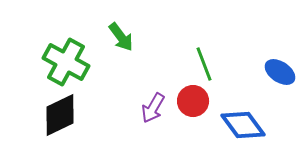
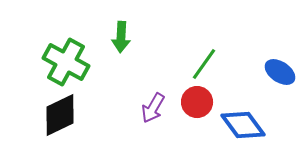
green arrow: rotated 40 degrees clockwise
green line: rotated 56 degrees clockwise
red circle: moved 4 px right, 1 px down
